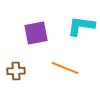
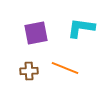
cyan L-shape: moved 2 px down
brown cross: moved 13 px right
